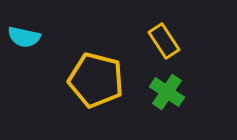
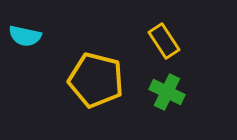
cyan semicircle: moved 1 px right, 1 px up
green cross: rotated 8 degrees counterclockwise
